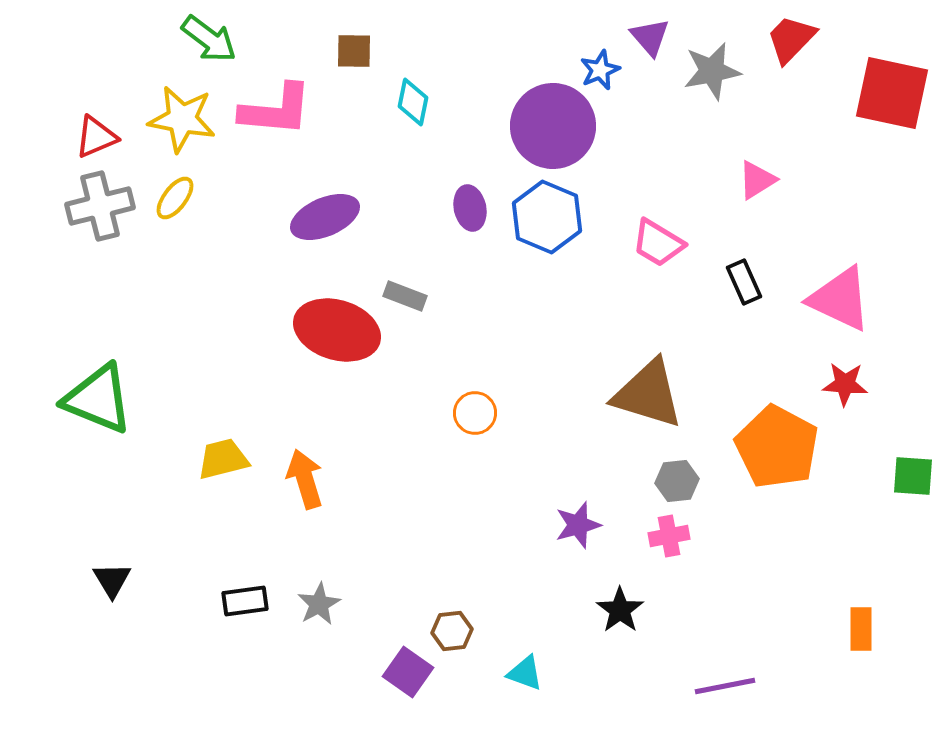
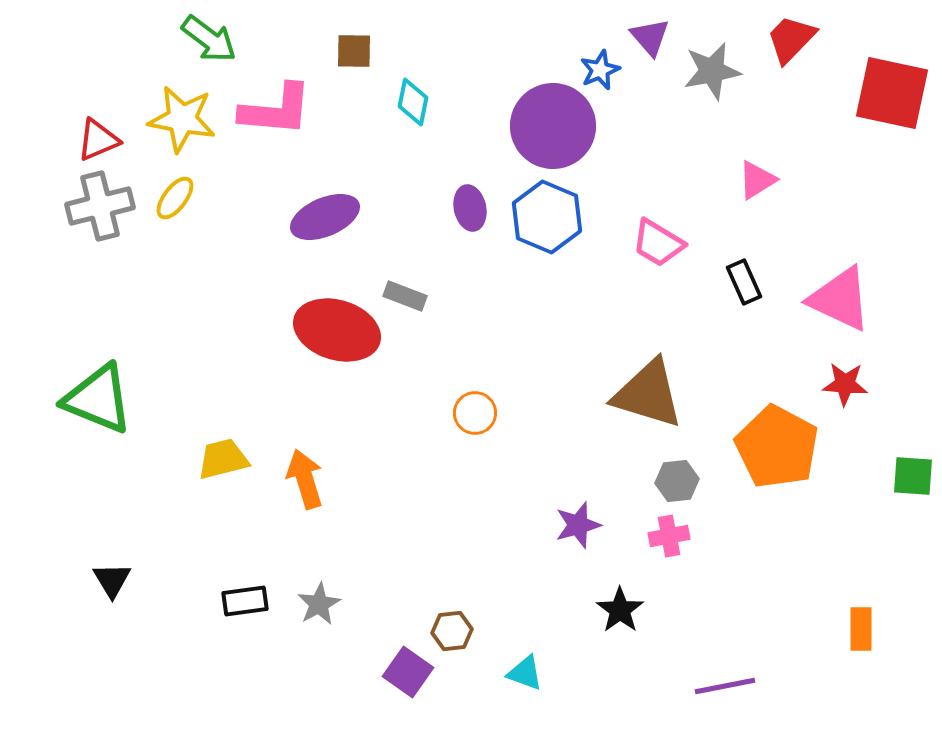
red triangle at (96, 137): moved 2 px right, 3 px down
